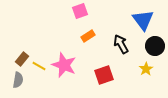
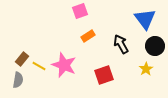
blue triangle: moved 2 px right, 1 px up
